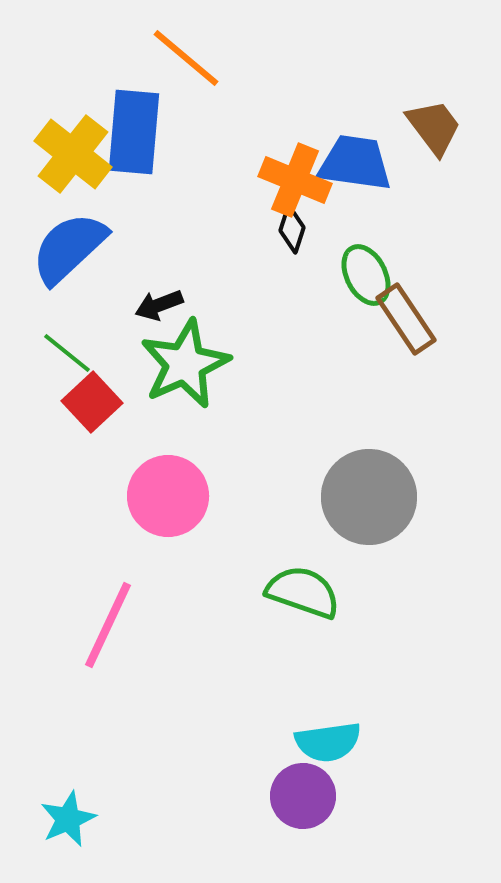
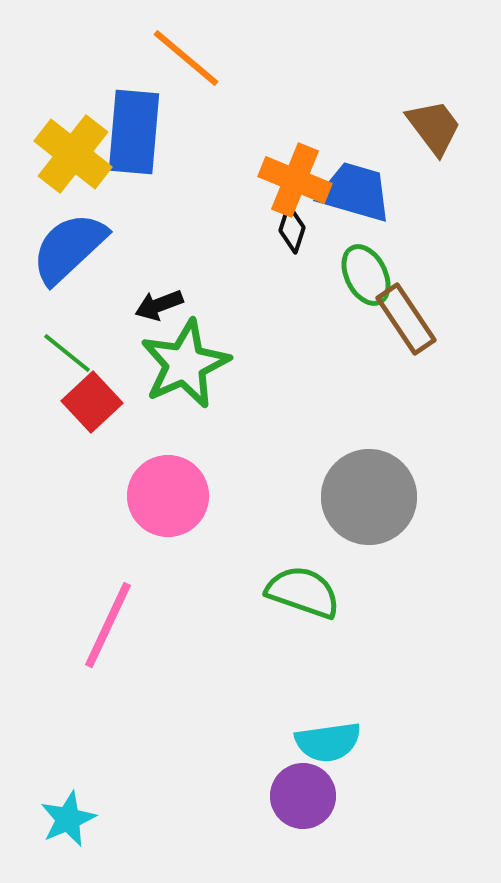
blue trapezoid: moved 29 px down; rotated 8 degrees clockwise
